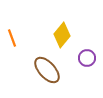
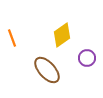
yellow diamond: rotated 15 degrees clockwise
